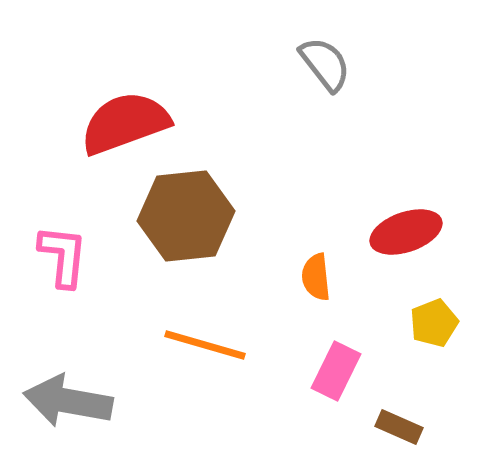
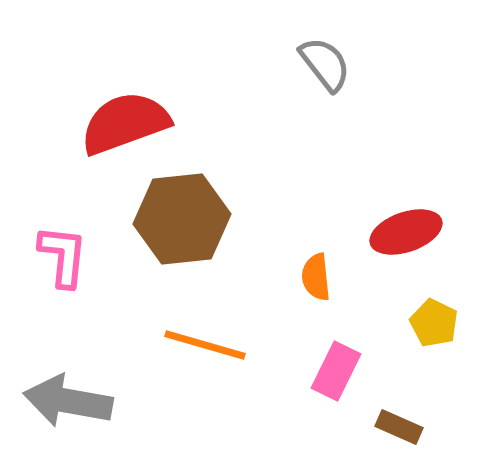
brown hexagon: moved 4 px left, 3 px down
yellow pentagon: rotated 24 degrees counterclockwise
